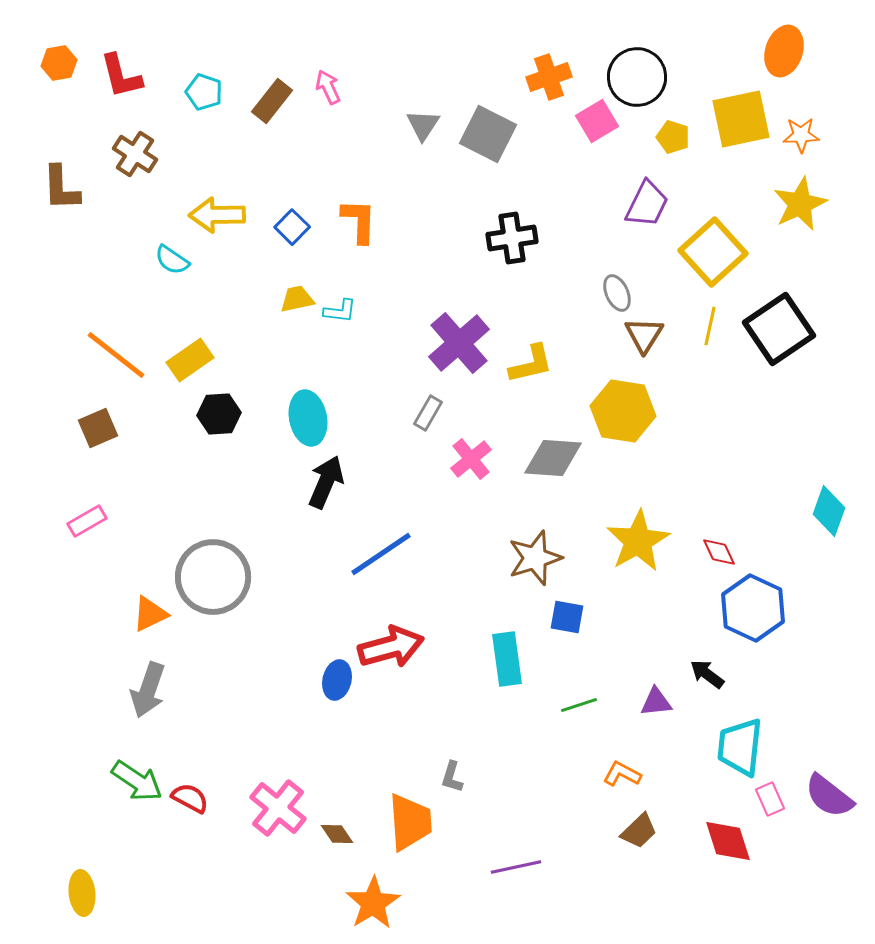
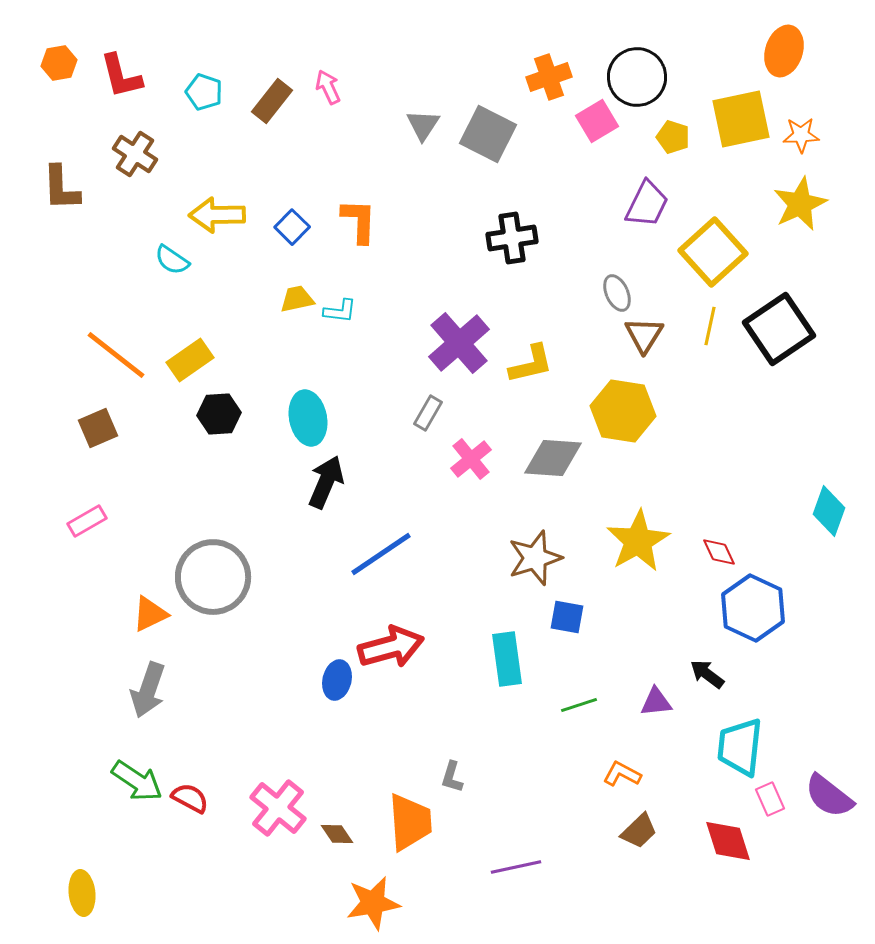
orange star at (373, 903): rotated 22 degrees clockwise
